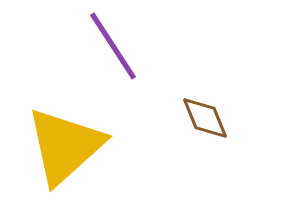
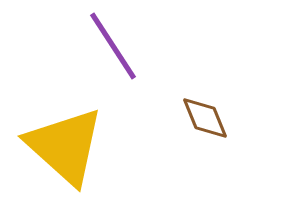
yellow triangle: rotated 36 degrees counterclockwise
